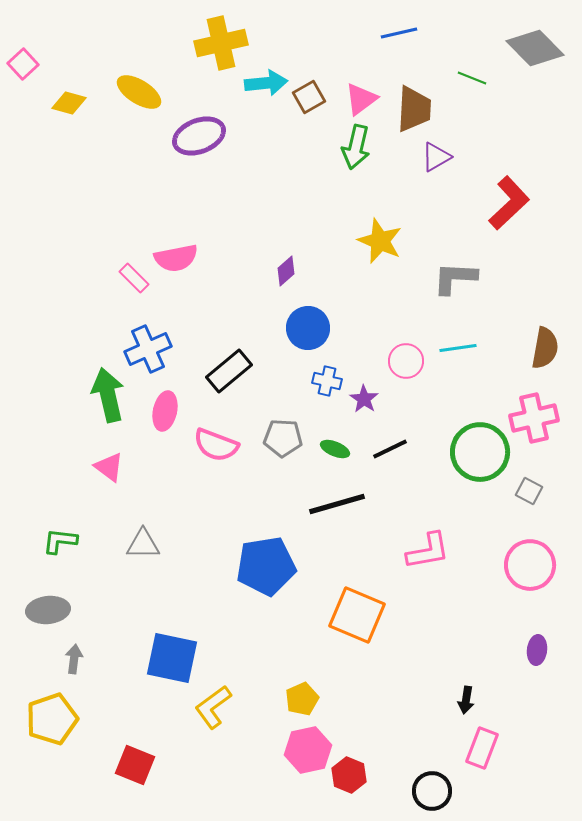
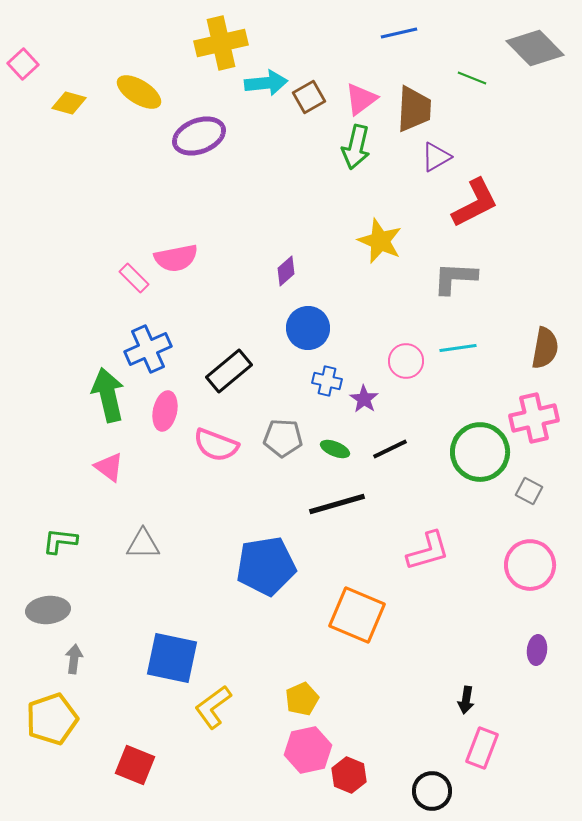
red L-shape at (509, 203): moved 34 px left; rotated 16 degrees clockwise
pink L-shape at (428, 551): rotated 6 degrees counterclockwise
